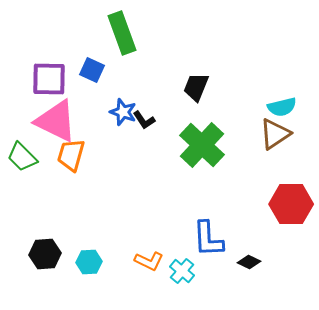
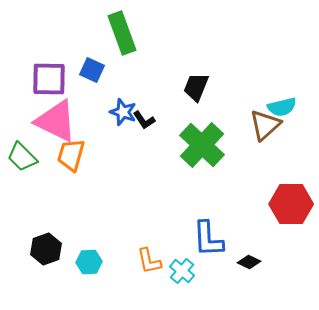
brown triangle: moved 10 px left, 9 px up; rotated 8 degrees counterclockwise
black hexagon: moved 1 px right, 5 px up; rotated 16 degrees counterclockwise
orange L-shape: rotated 52 degrees clockwise
